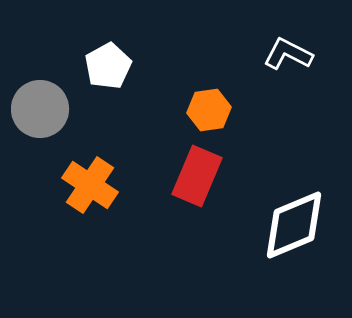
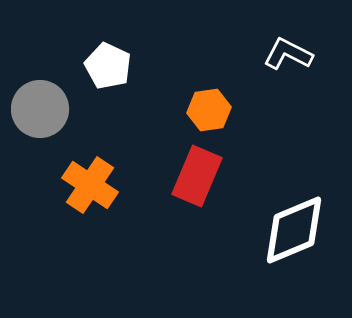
white pentagon: rotated 18 degrees counterclockwise
white diamond: moved 5 px down
